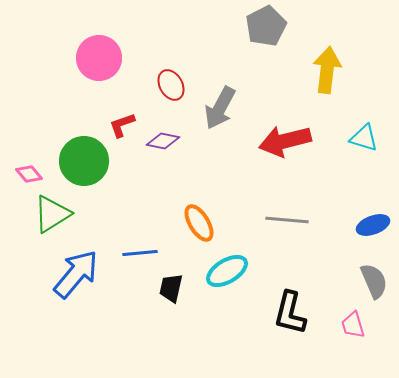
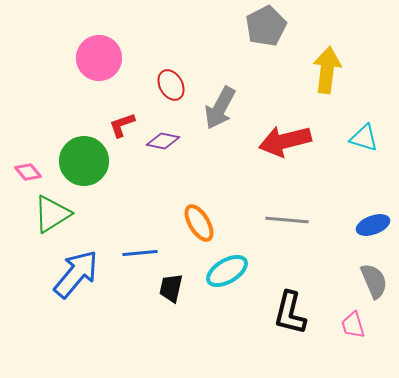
pink diamond: moved 1 px left, 2 px up
